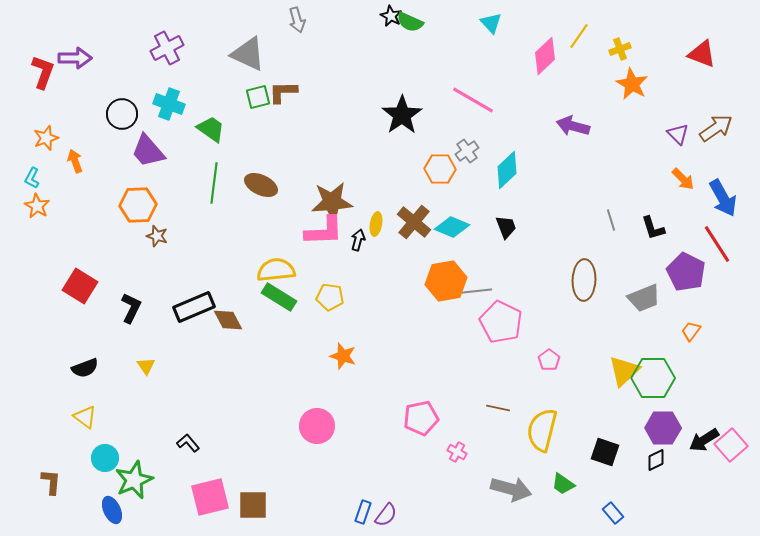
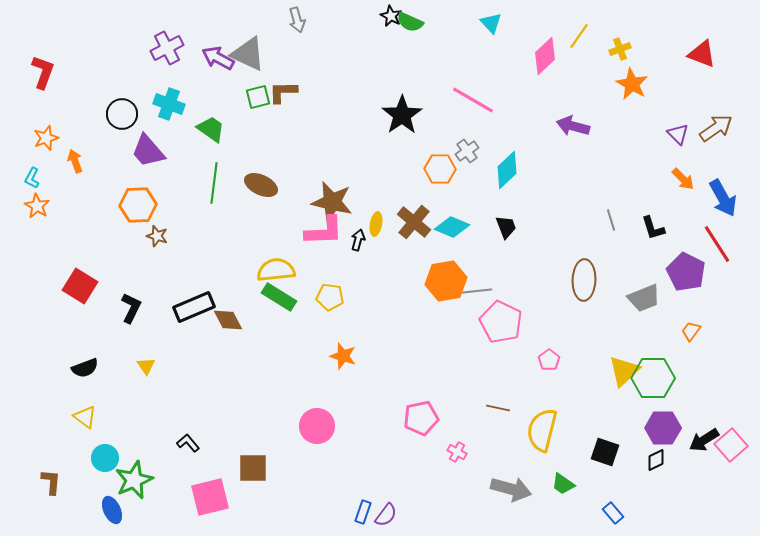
purple arrow at (75, 58): moved 143 px right; rotated 152 degrees counterclockwise
brown star at (332, 202): rotated 18 degrees clockwise
brown square at (253, 505): moved 37 px up
